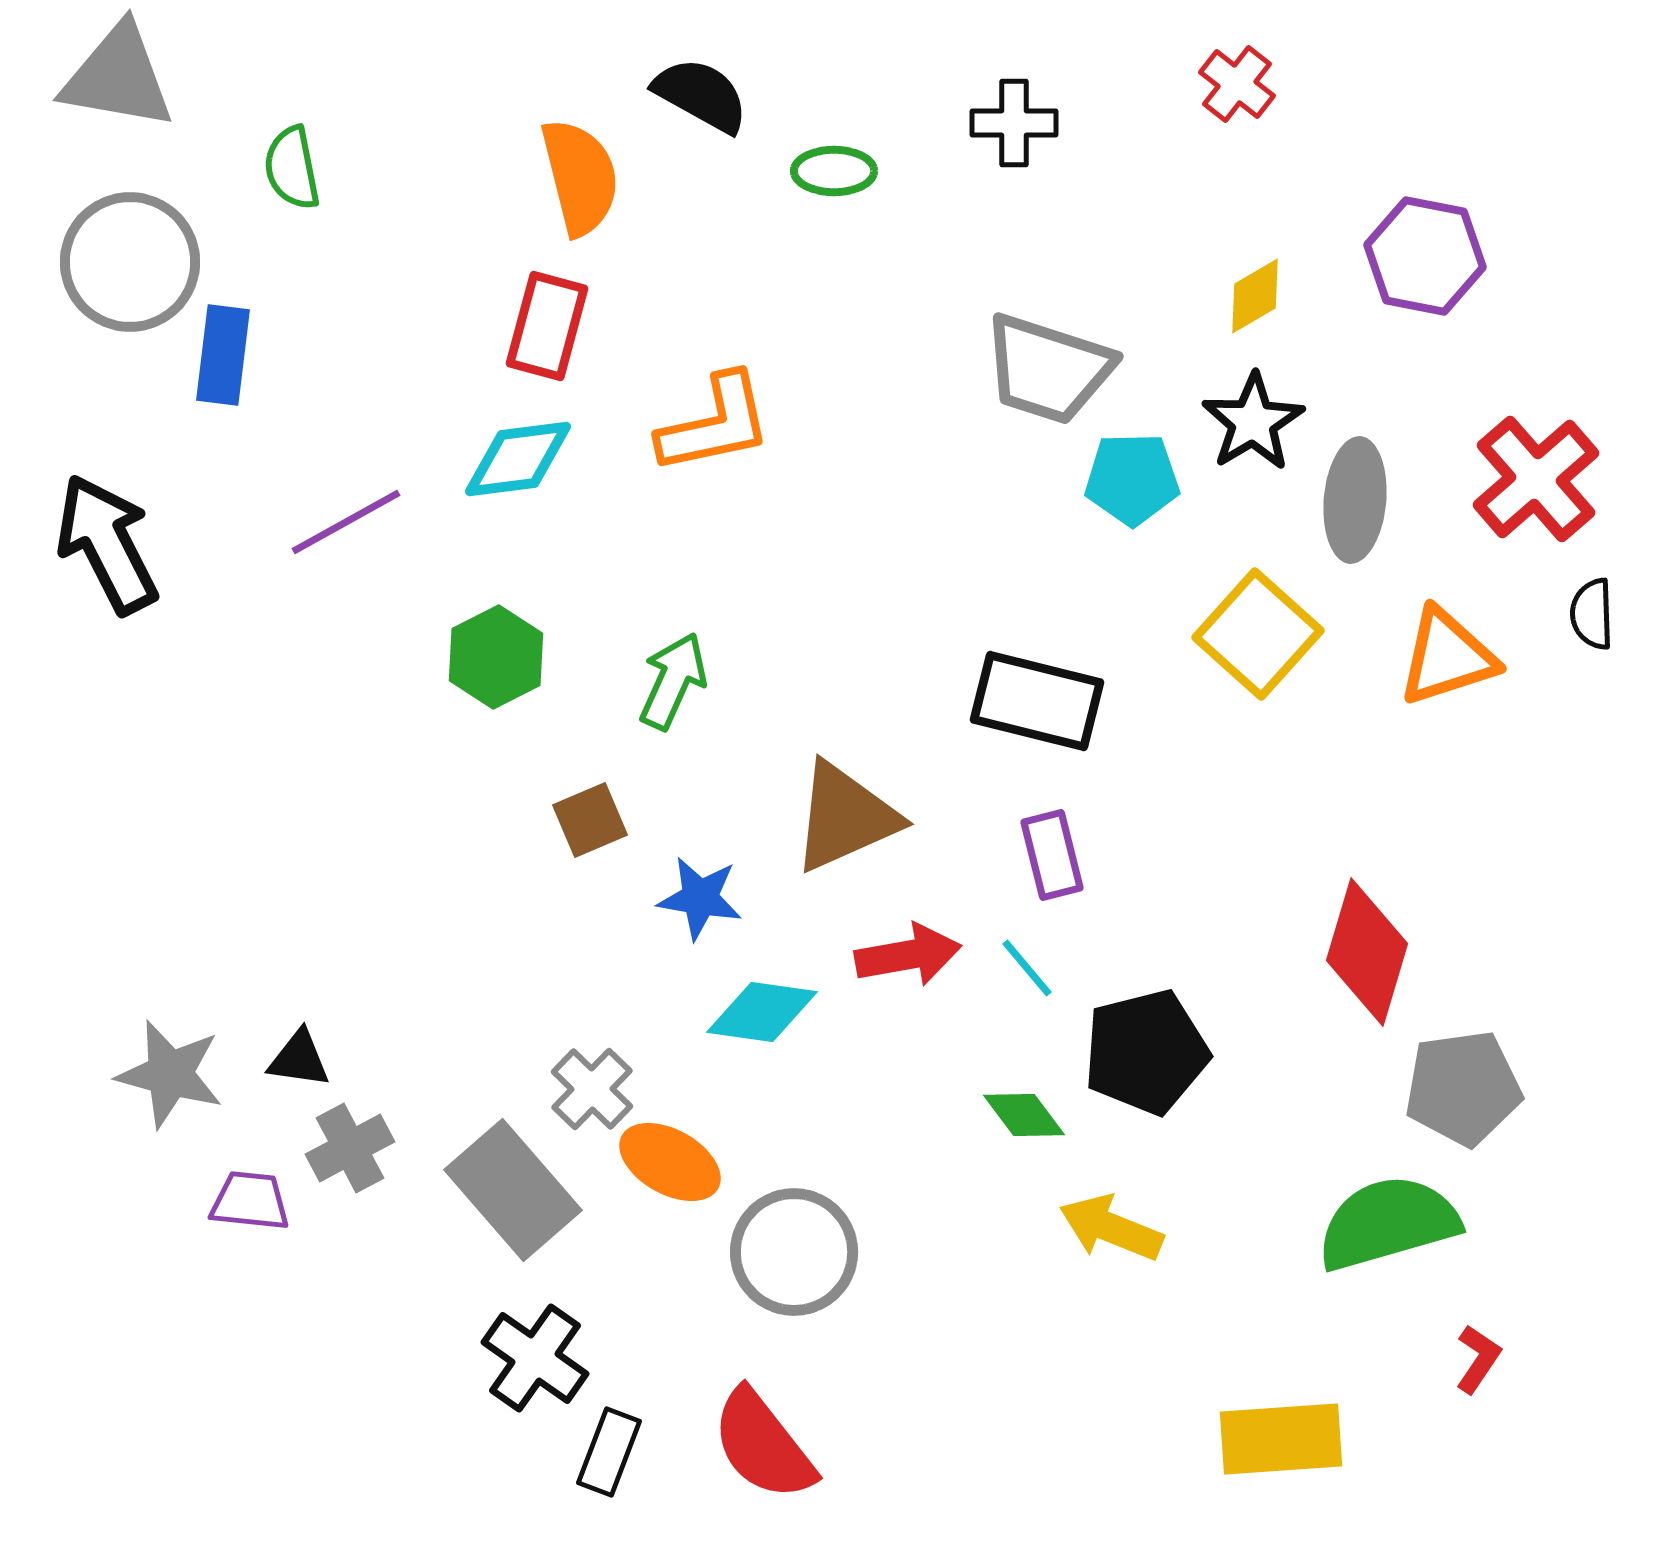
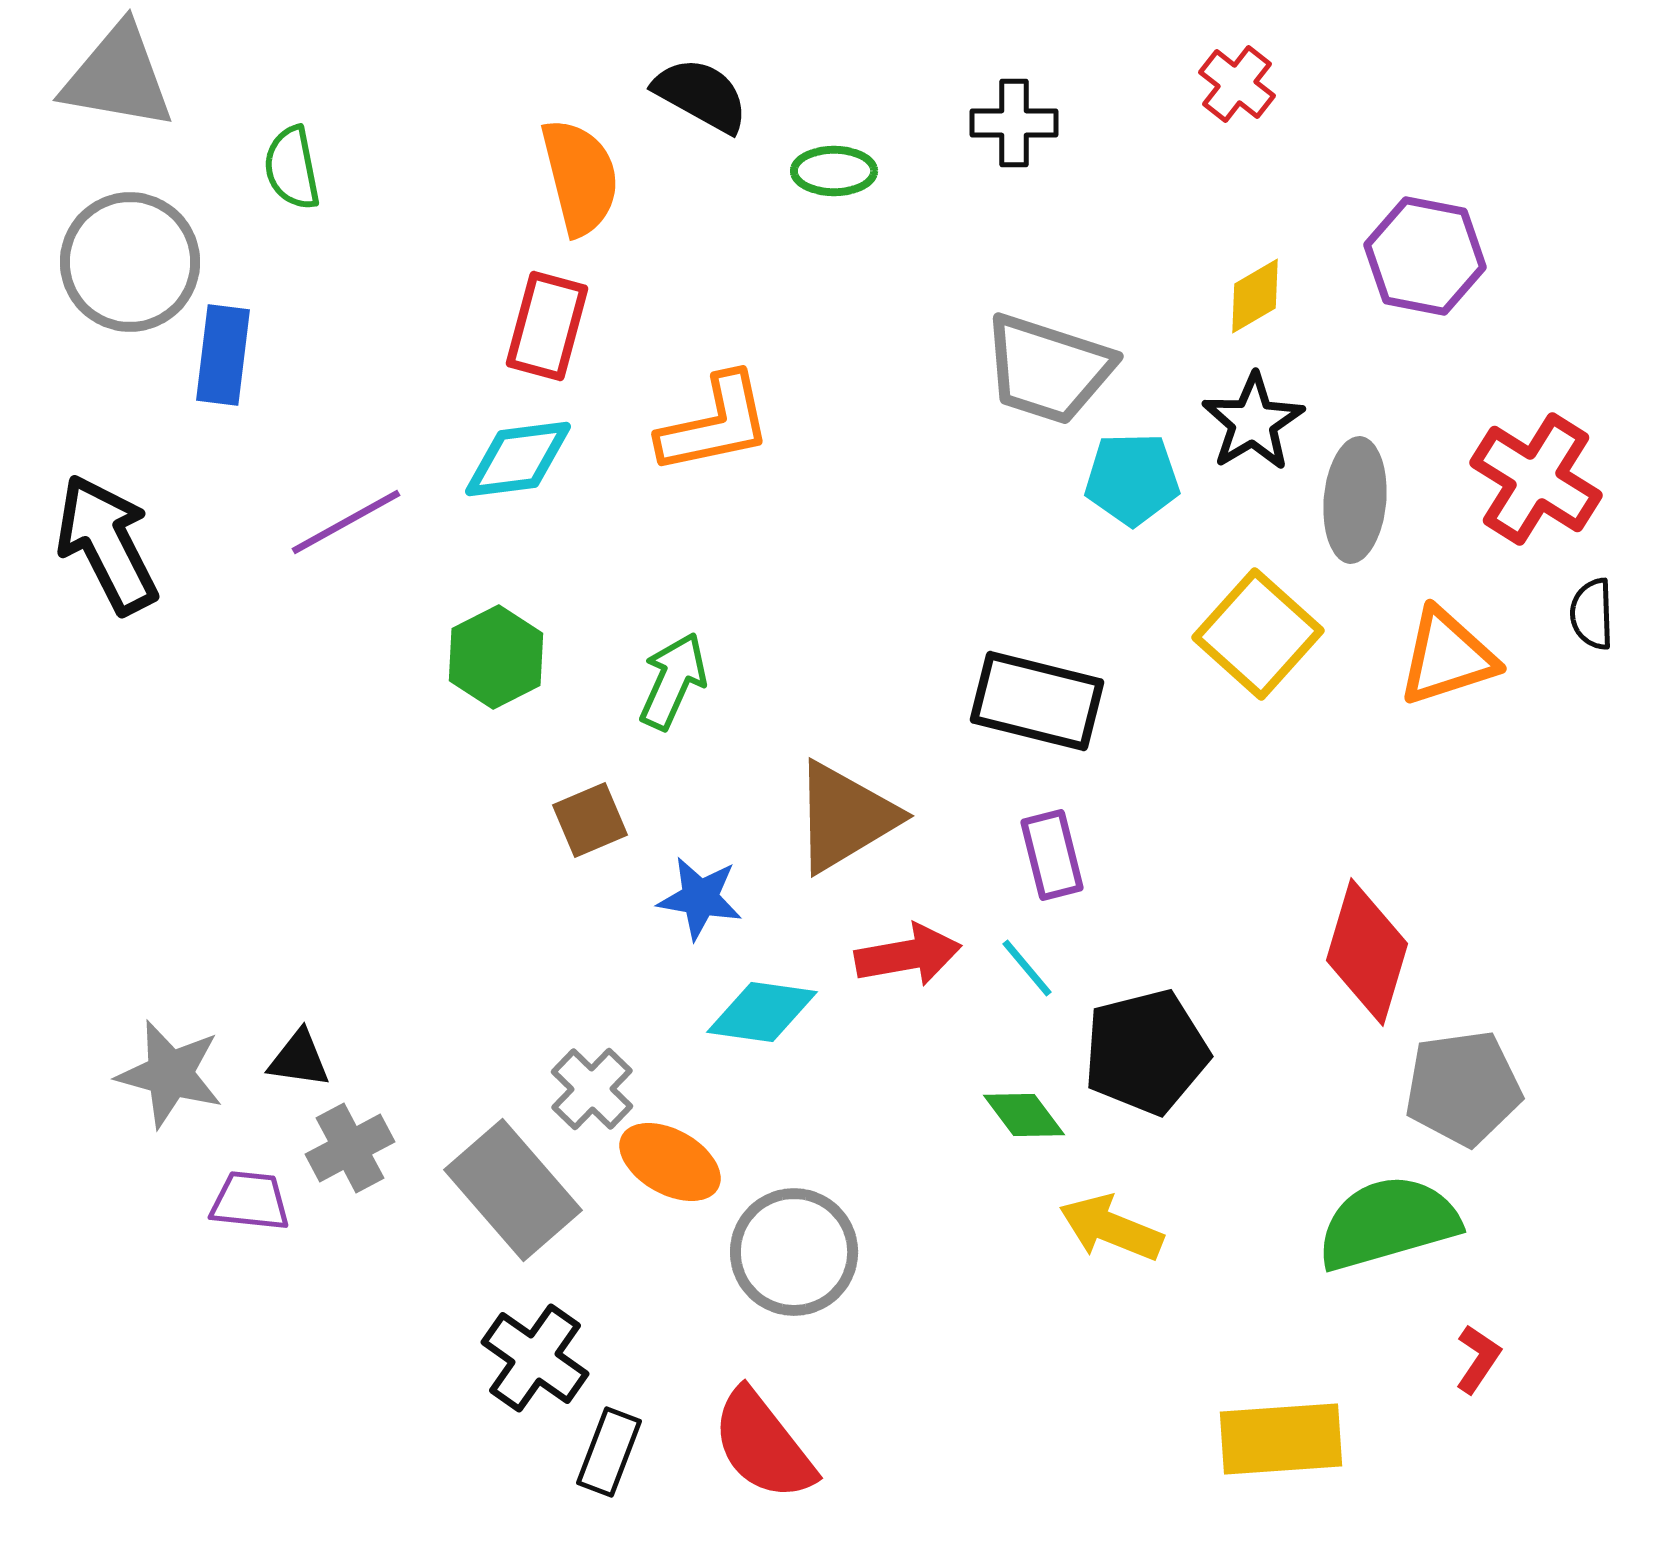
red cross at (1536, 479): rotated 17 degrees counterclockwise
brown triangle at (845, 817): rotated 7 degrees counterclockwise
